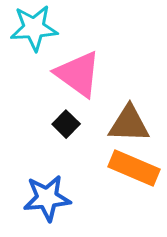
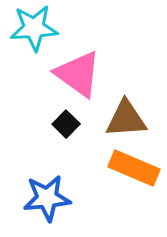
brown triangle: moved 3 px left, 5 px up; rotated 6 degrees counterclockwise
